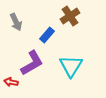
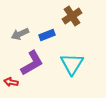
brown cross: moved 2 px right
gray arrow: moved 4 px right, 12 px down; rotated 90 degrees clockwise
blue rectangle: rotated 28 degrees clockwise
cyan triangle: moved 1 px right, 2 px up
